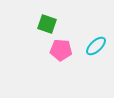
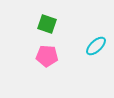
pink pentagon: moved 14 px left, 6 px down
